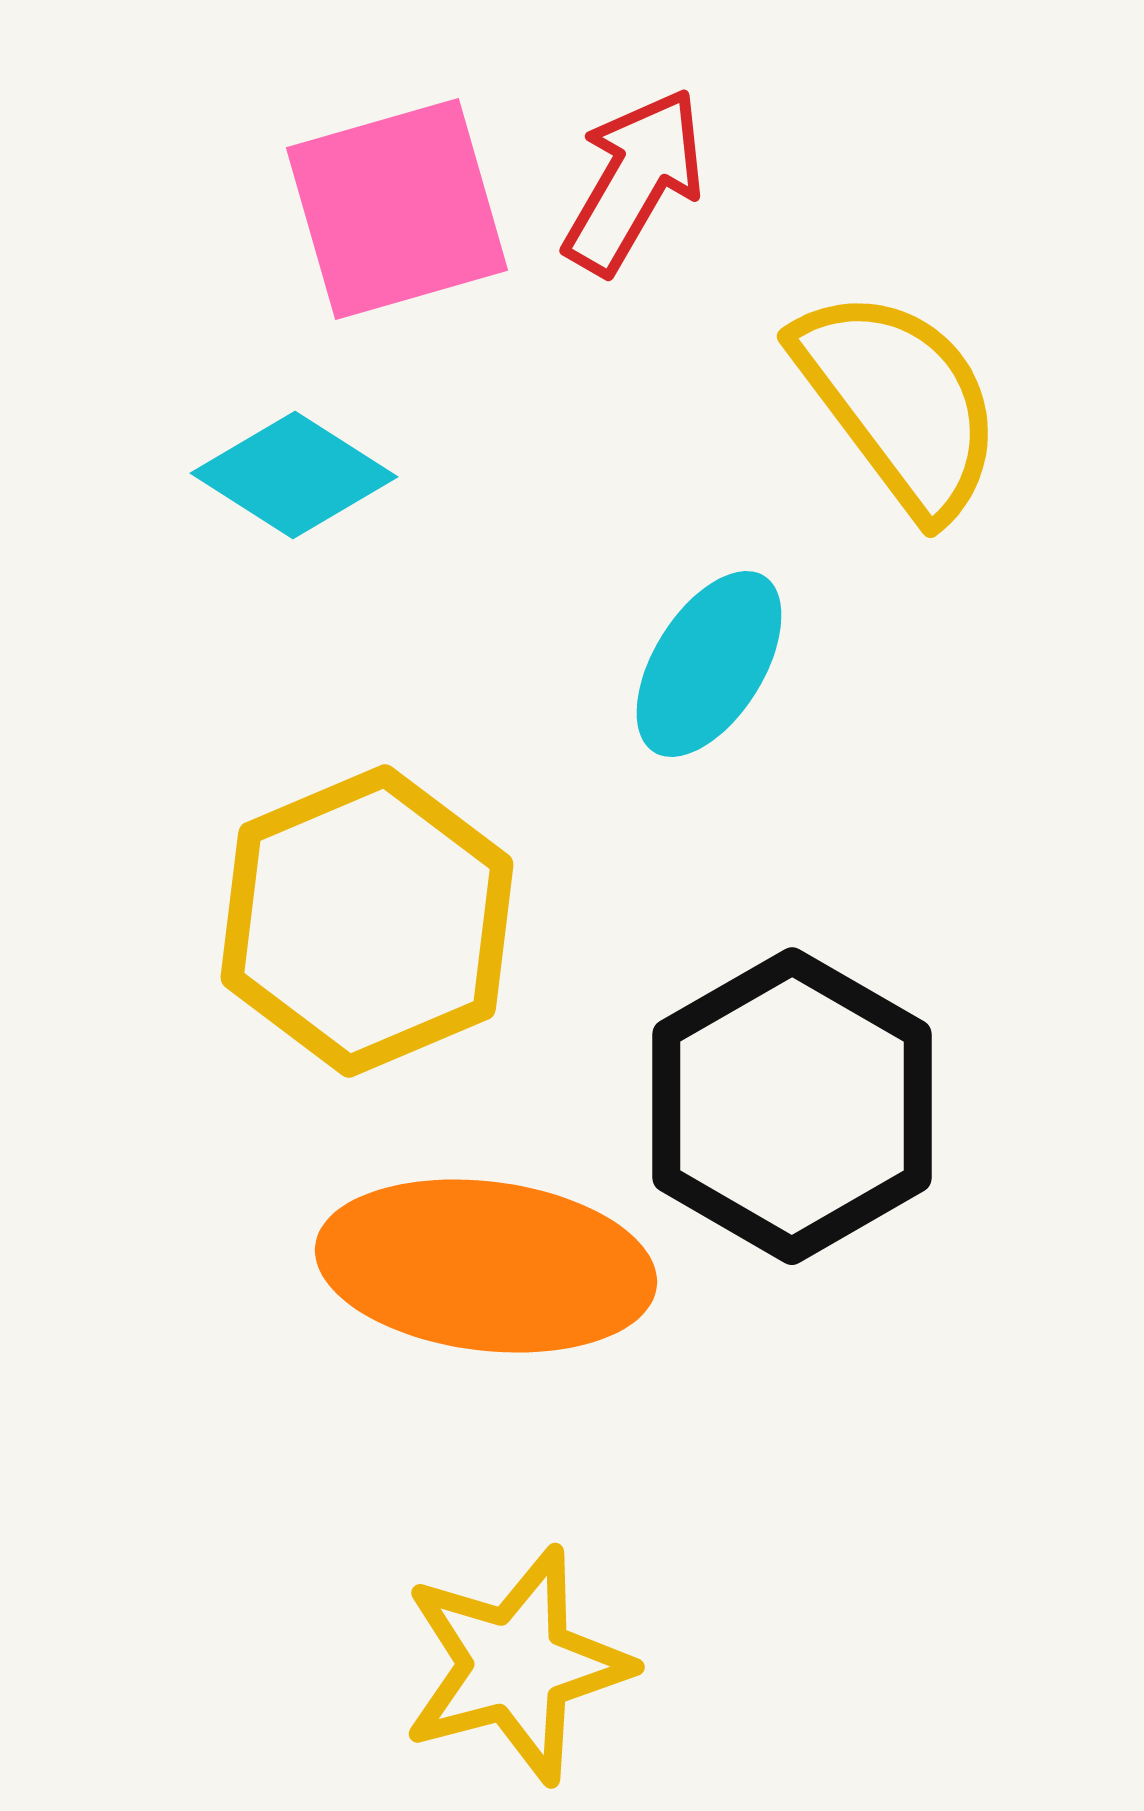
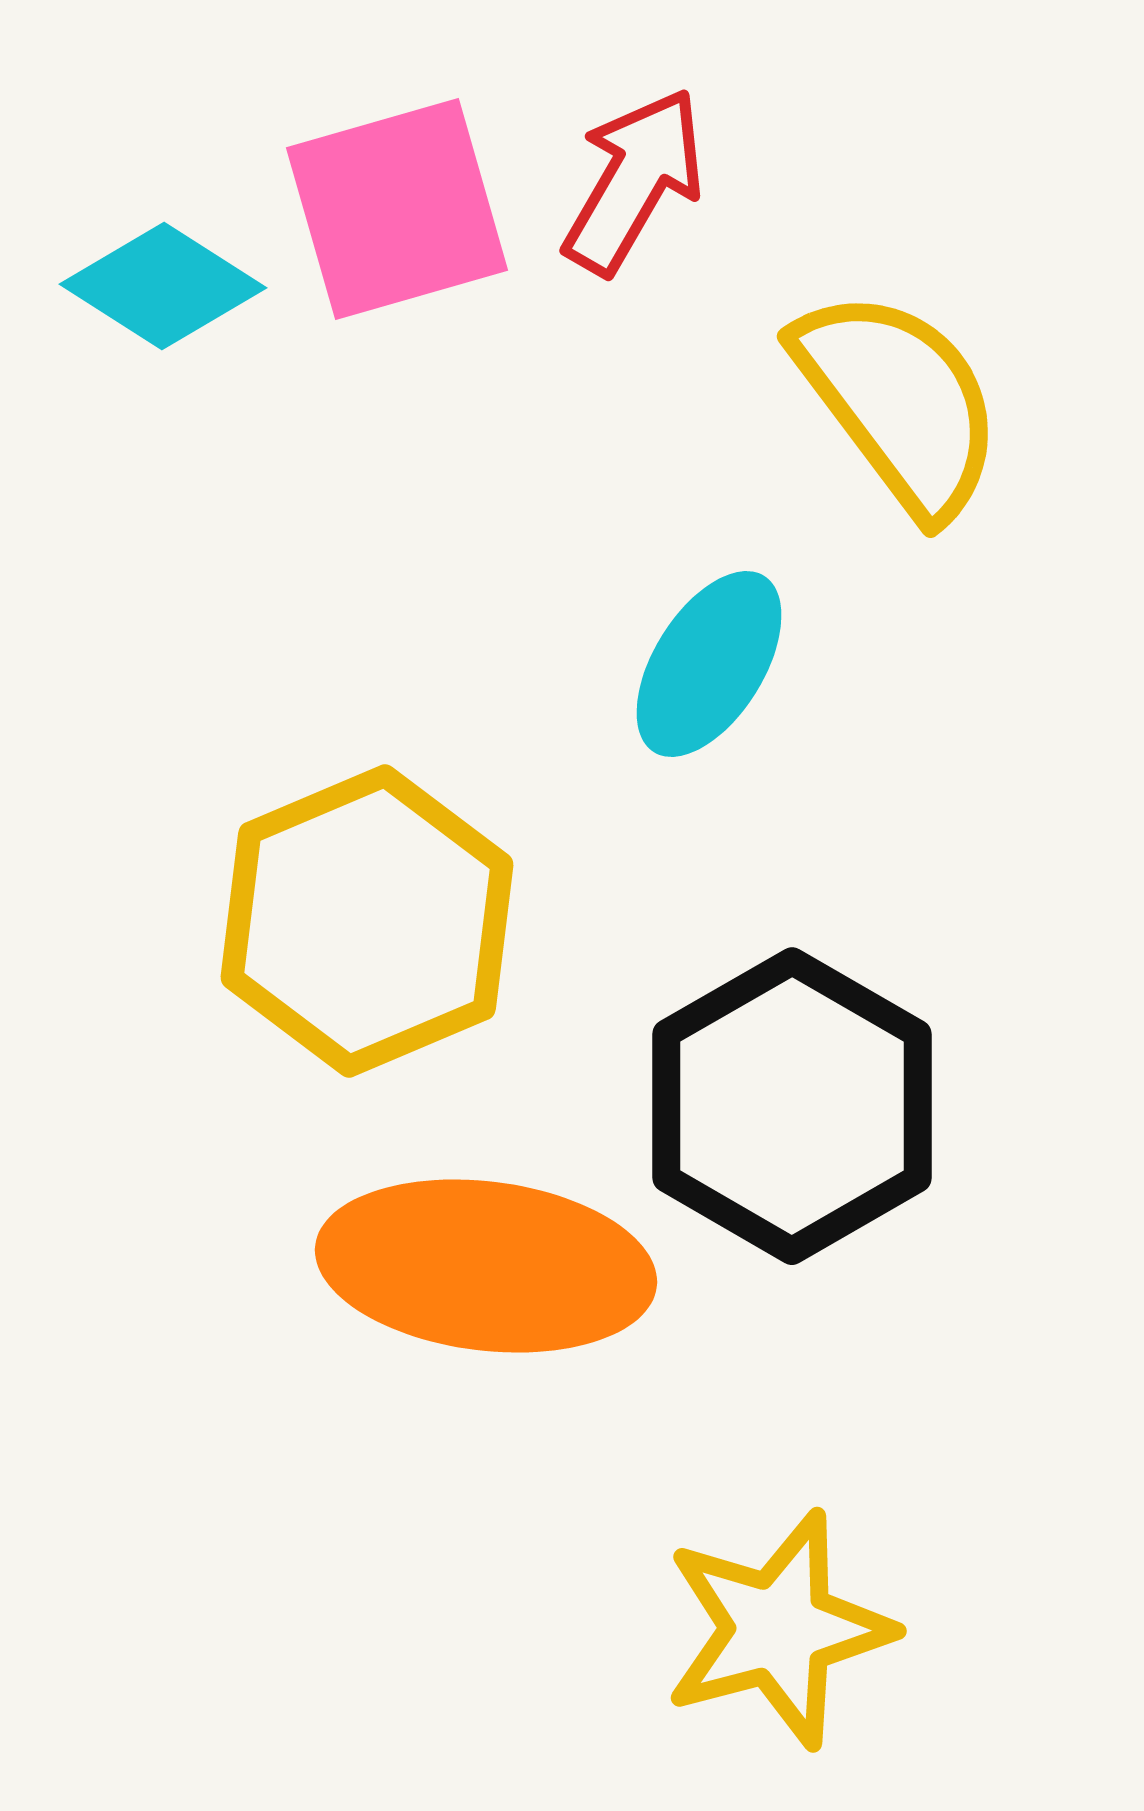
cyan diamond: moved 131 px left, 189 px up
yellow star: moved 262 px right, 36 px up
